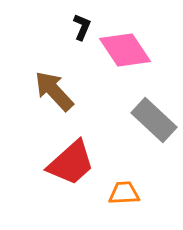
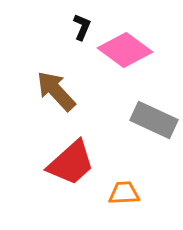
pink diamond: rotated 20 degrees counterclockwise
brown arrow: moved 2 px right
gray rectangle: rotated 18 degrees counterclockwise
